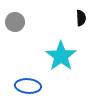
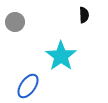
black semicircle: moved 3 px right, 3 px up
blue ellipse: rotated 60 degrees counterclockwise
